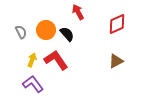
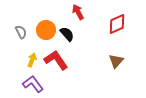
brown triangle: rotated 21 degrees counterclockwise
